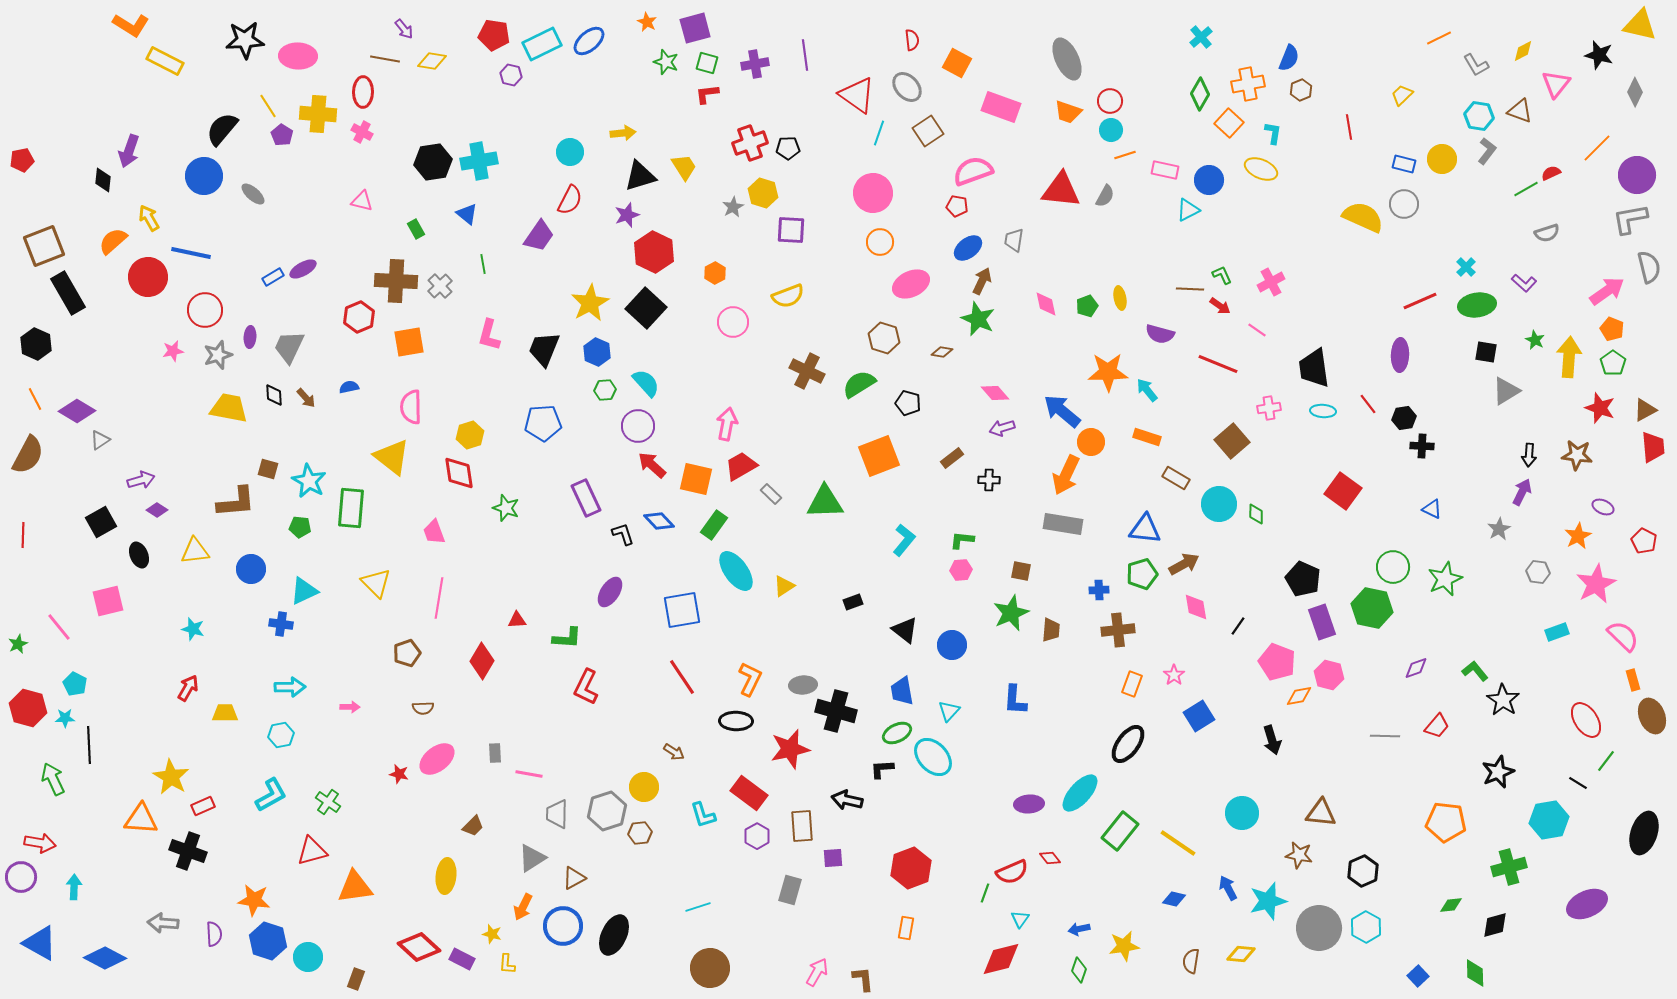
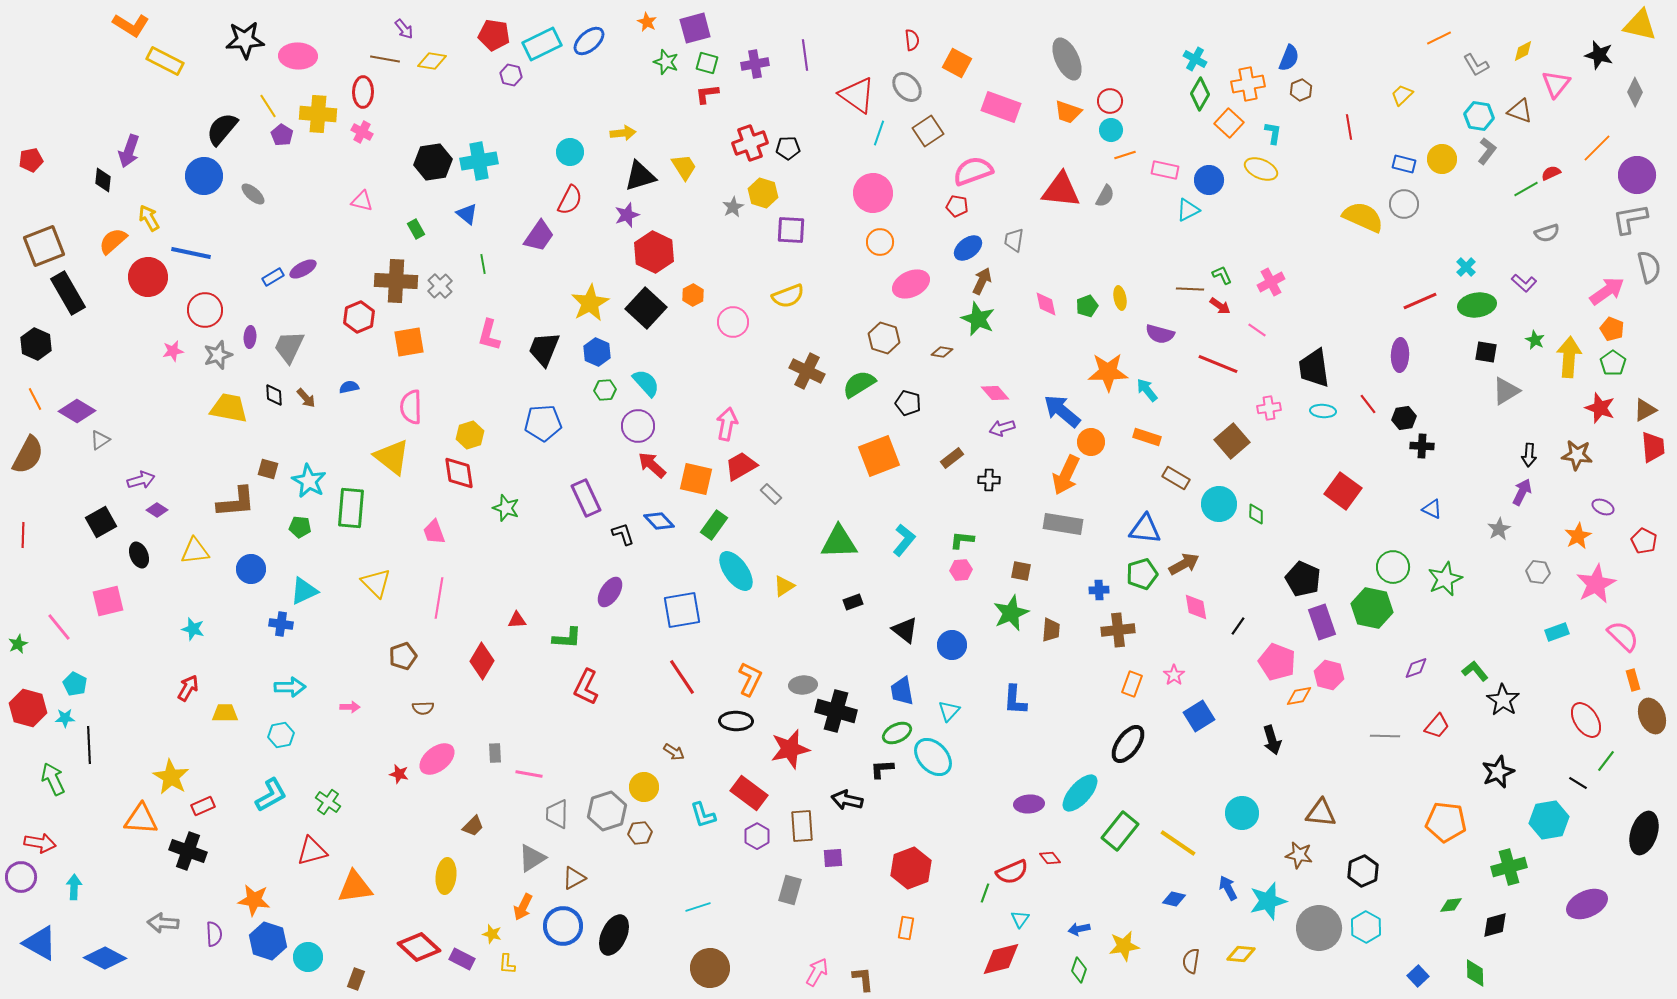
cyan cross at (1201, 37): moved 6 px left, 22 px down; rotated 20 degrees counterclockwise
red pentagon at (22, 160): moved 9 px right
orange hexagon at (715, 273): moved 22 px left, 22 px down
green triangle at (825, 502): moved 14 px right, 40 px down
brown pentagon at (407, 653): moved 4 px left, 3 px down
